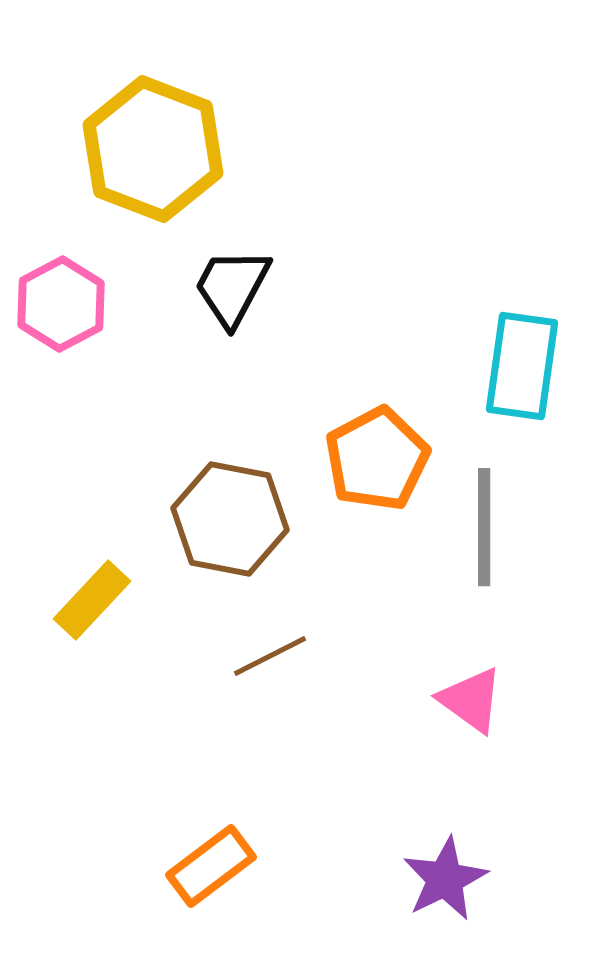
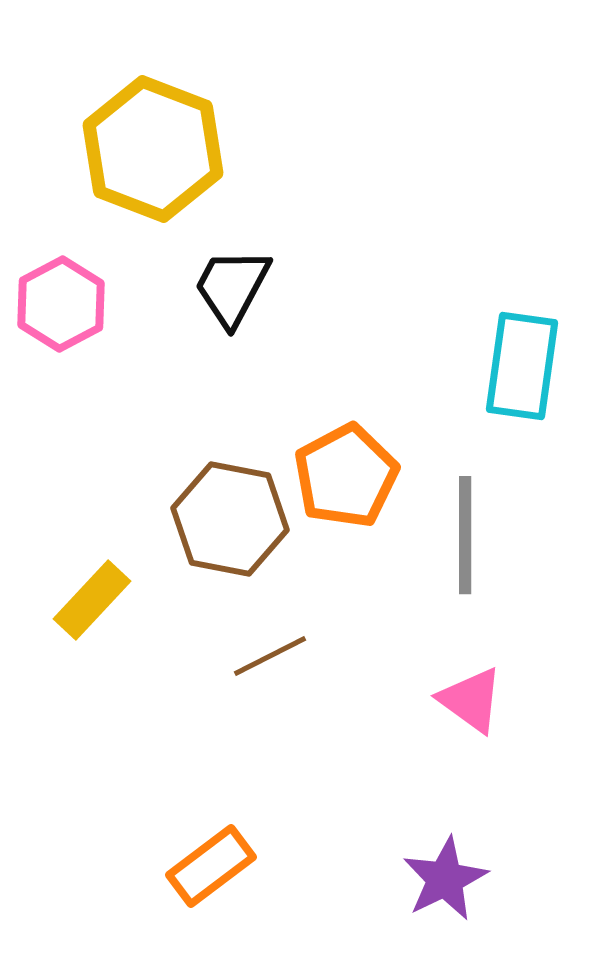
orange pentagon: moved 31 px left, 17 px down
gray line: moved 19 px left, 8 px down
